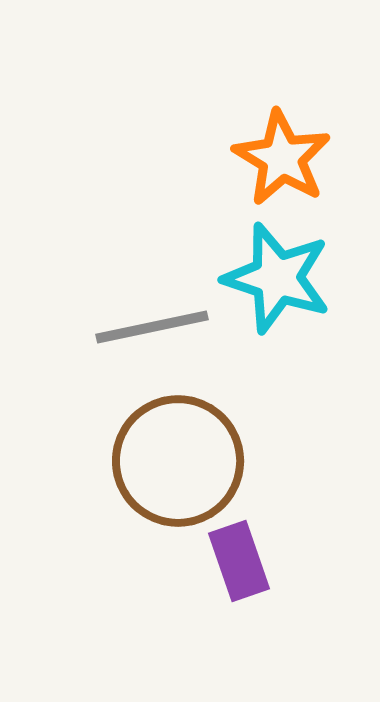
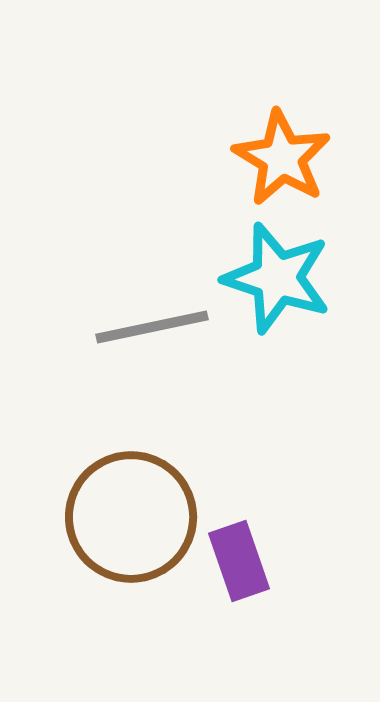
brown circle: moved 47 px left, 56 px down
